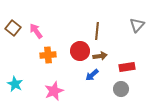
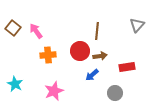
gray circle: moved 6 px left, 4 px down
